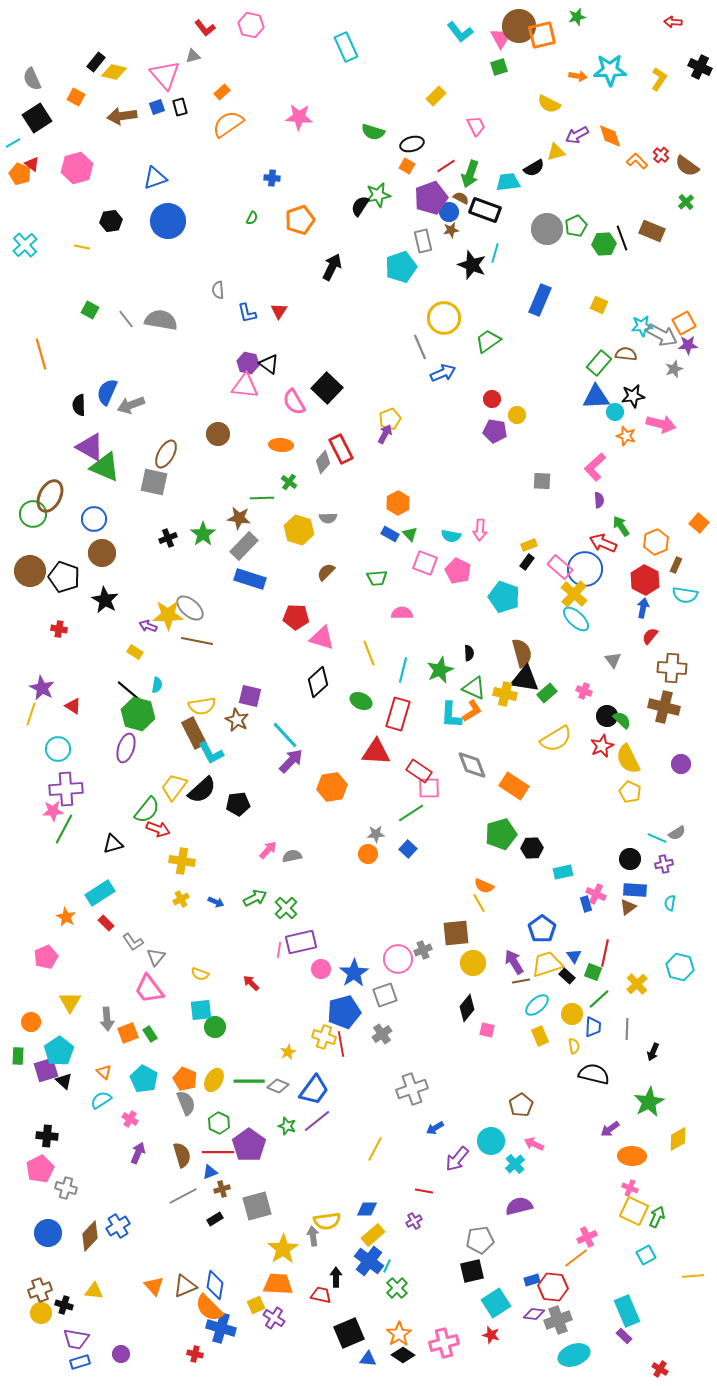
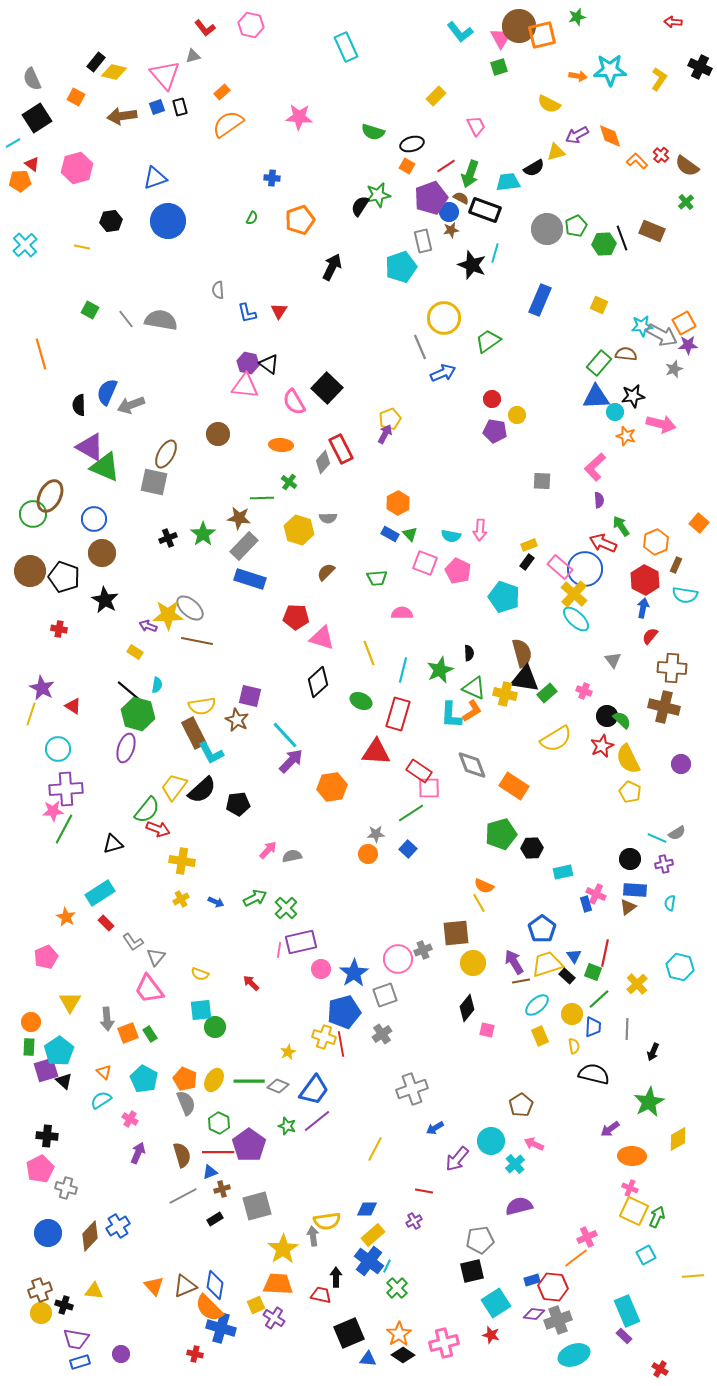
orange pentagon at (20, 174): moved 7 px down; rotated 25 degrees counterclockwise
green rectangle at (18, 1056): moved 11 px right, 9 px up
